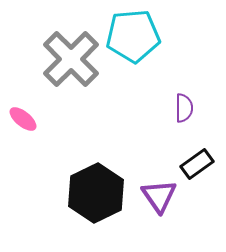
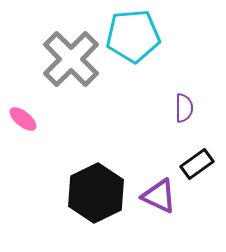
purple triangle: rotated 30 degrees counterclockwise
